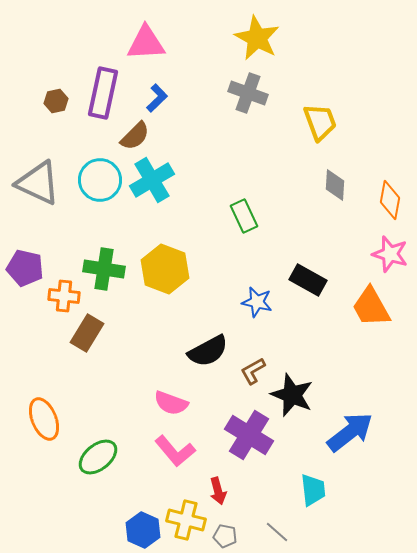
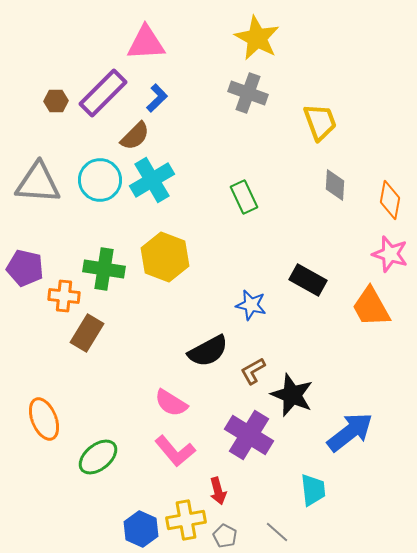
purple rectangle: rotated 33 degrees clockwise
brown hexagon: rotated 10 degrees clockwise
gray triangle: rotated 21 degrees counterclockwise
green rectangle: moved 19 px up
yellow hexagon: moved 12 px up
blue star: moved 6 px left, 3 px down
pink semicircle: rotated 12 degrees clockwise
yellow cross: rotated 24 degrees counterclockwise
blue hexagon: moved 2 px left, 1 px up
gray pentagon: rotated 15 degrees clockwise
